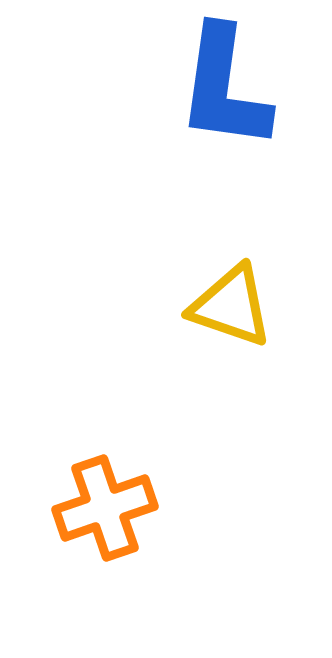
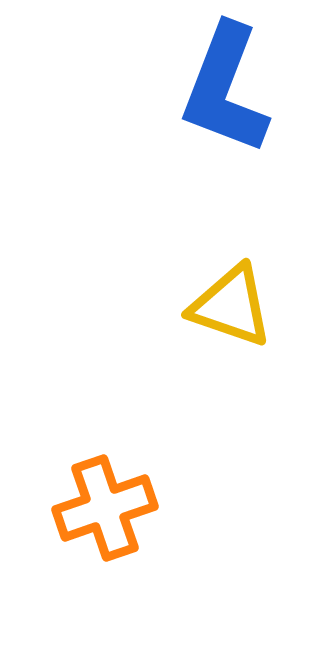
blue L-shape: moved 1 px right, 1 px down; rotated 13 degrees clockwise
